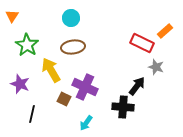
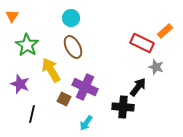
brown ellipse: rotated 70 degrees clockwise
black arrow: moved 1 px right, 1 px down
